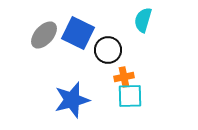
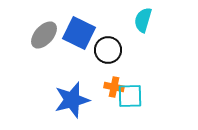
blue square: moved 1 px right
orange cross: moved 10 px left, 10 px down; rotated 24 degrees clockwise
